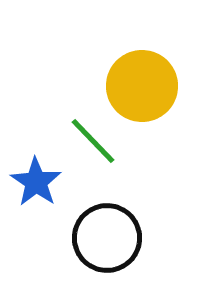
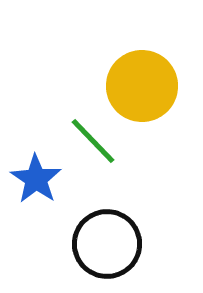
blue star: moved 3 px up
black circle: moved 6 px down
